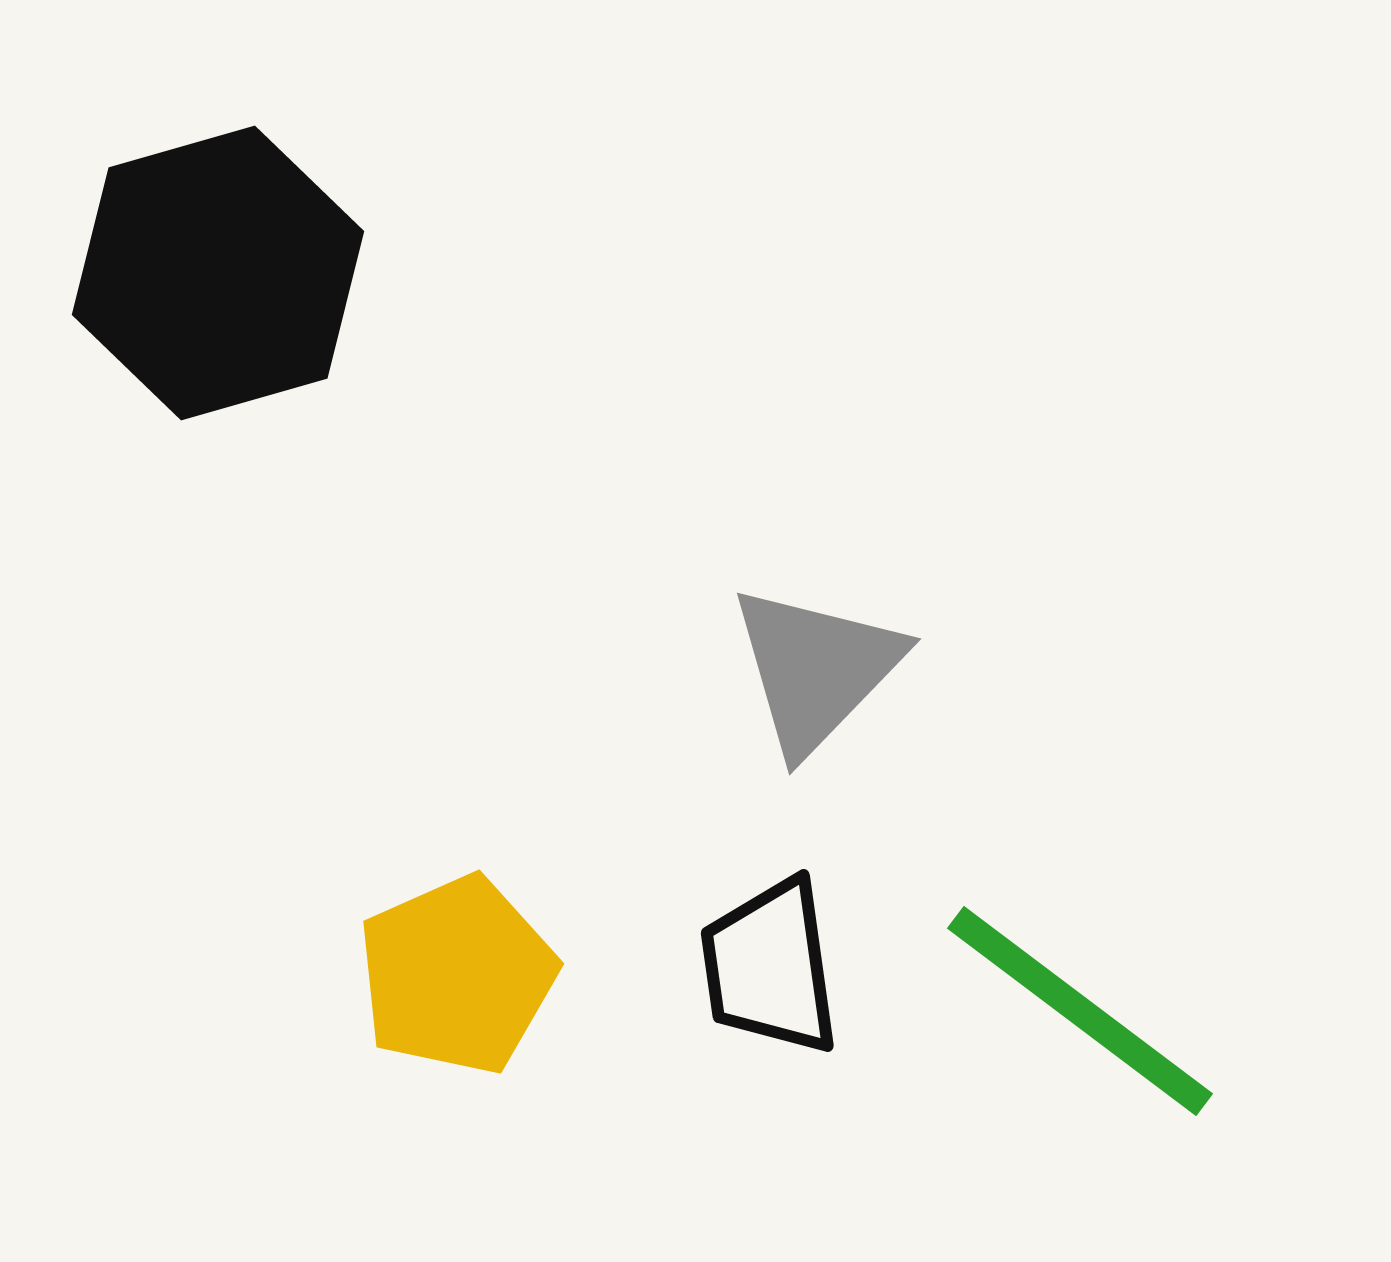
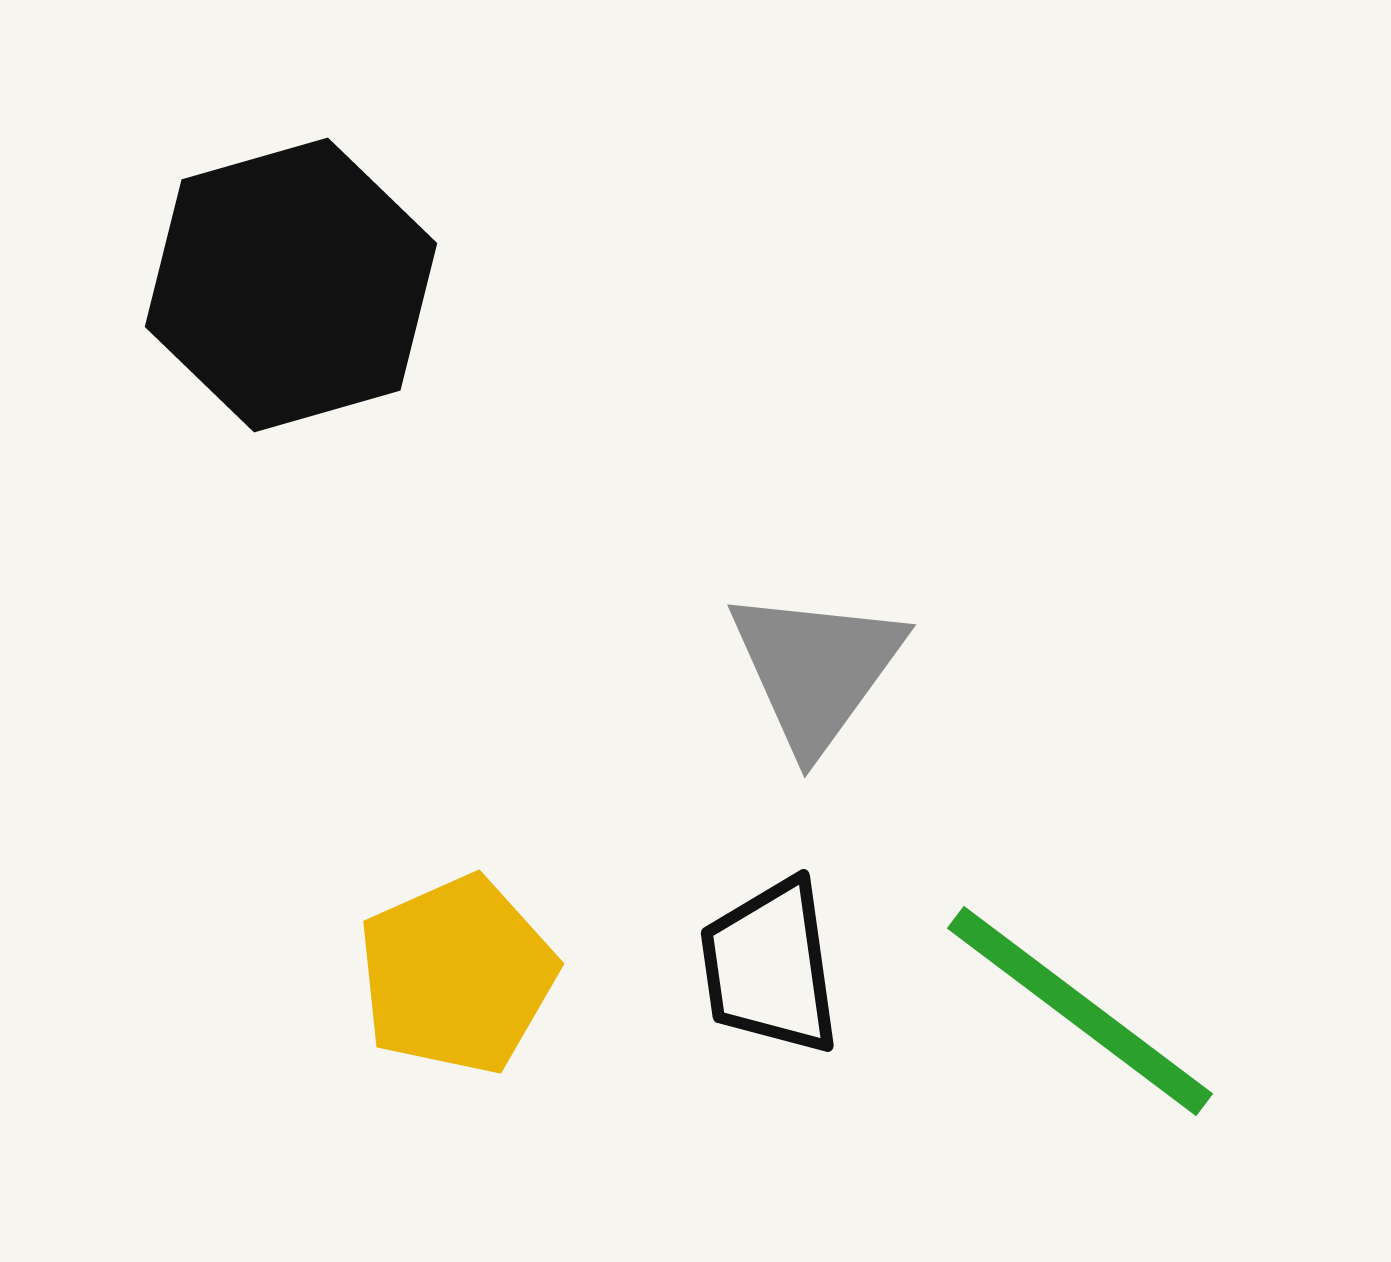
black hexagon: moved 73 px right, 12 px down
gray triangle: rotated 8 degrees counterclockwise
